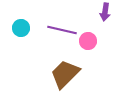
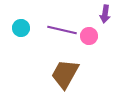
purple arrow: moved 2 px down
pink circle: moved 1 px right, 5 px up
brown trapezoid: rotated 16 degrees counterclockwise
